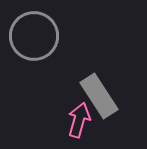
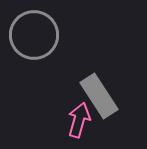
gray circle: moved 1 px up
